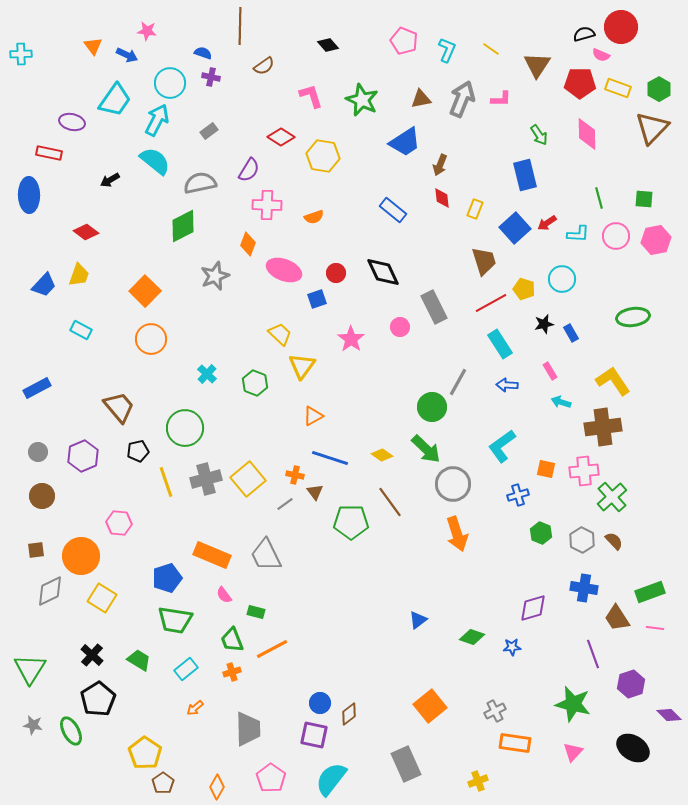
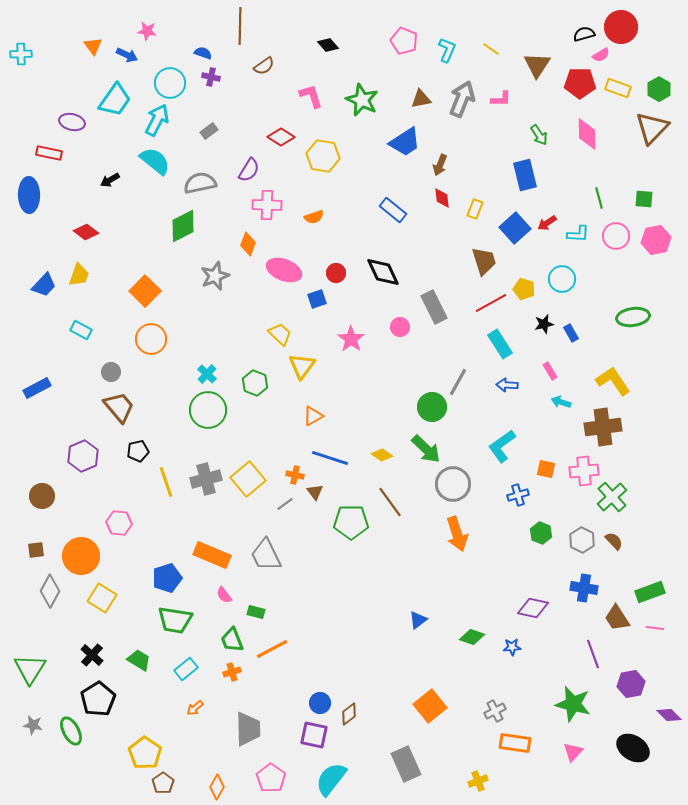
pink semicircle at (601, 55): rotated 54 degrees counterclockwise
green circle at (185, 428): moved 23 px right, 18 px up
gray circle at (38, 452): moved 73 px right, 80 px up
gray diamond at (50, 591): rotated 36 degrees counterclockwise
purple diamond at (533, 608): rotated 28 degrees clockwise
purple hexagon at (631, 684): rotated 8 degrees clockwise
